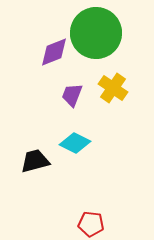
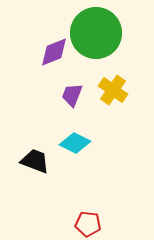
yellow cross: moved 2 px down
black trapezoid: rotated 36 degrees clockwise
red pentagon: moved 3 px left
